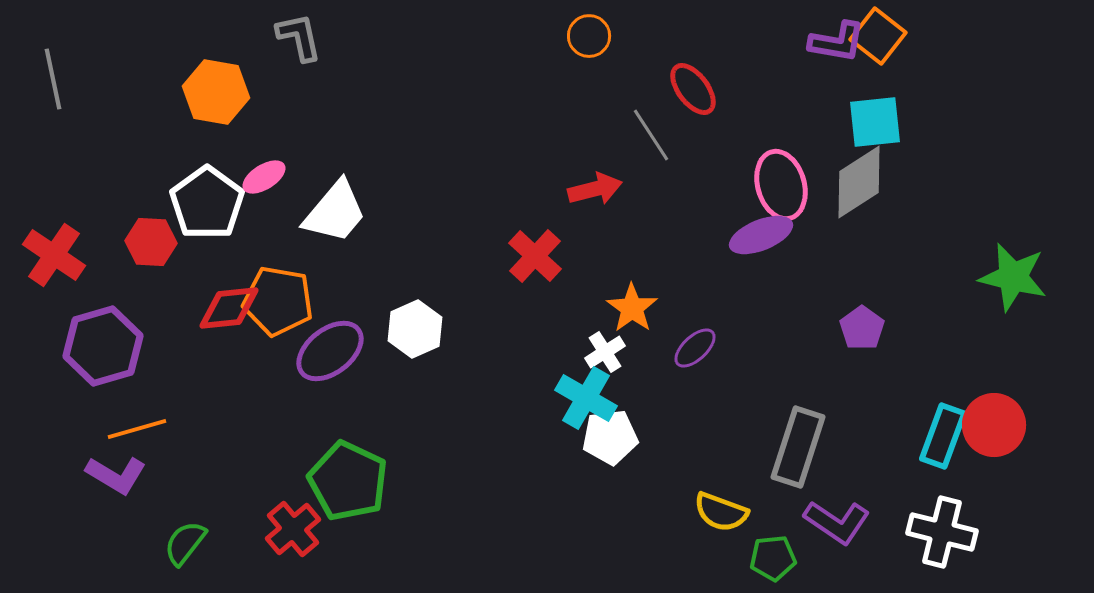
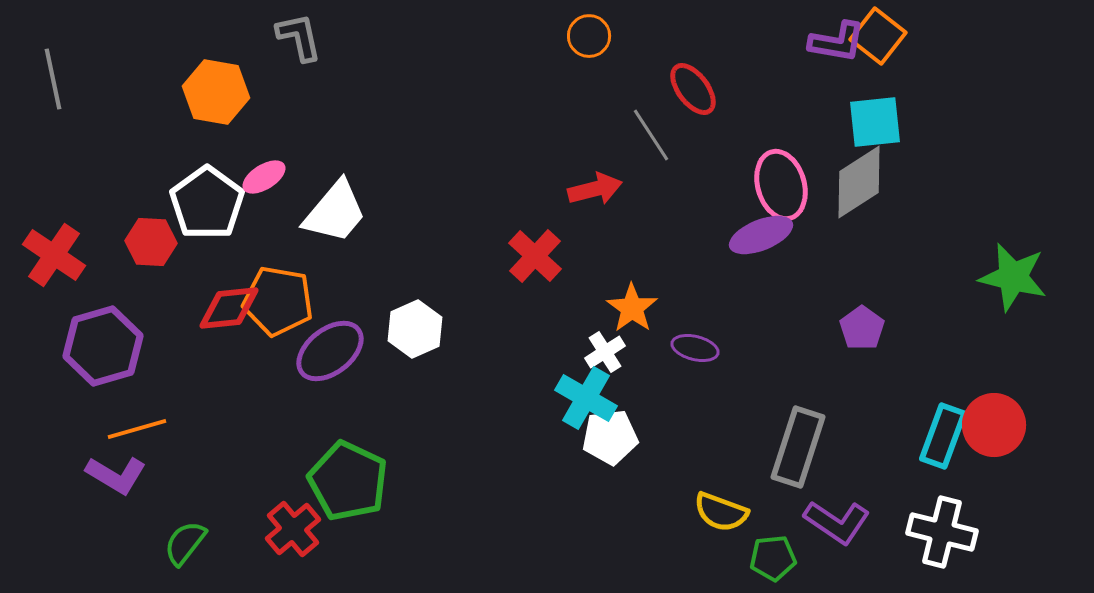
purple ellipse at (695, 348): rotated 57 degrees clockwise
